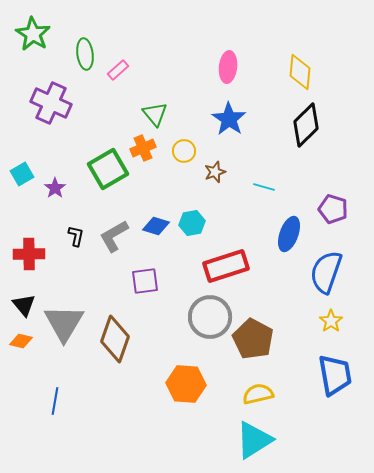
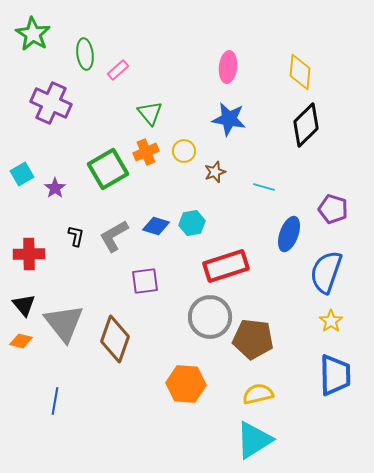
green triangle: moved 5 px left, 1 px up
blue star: rotated 24 degrees counterclockwise
orange cross: moved 3 px right, 4 px down
gray triangle: rotated 9 degrees counterclockwise
brown pentagon: rotated 21 degrees counterclockwise
blue trapezoid: rotated 9 degrees clockwise
